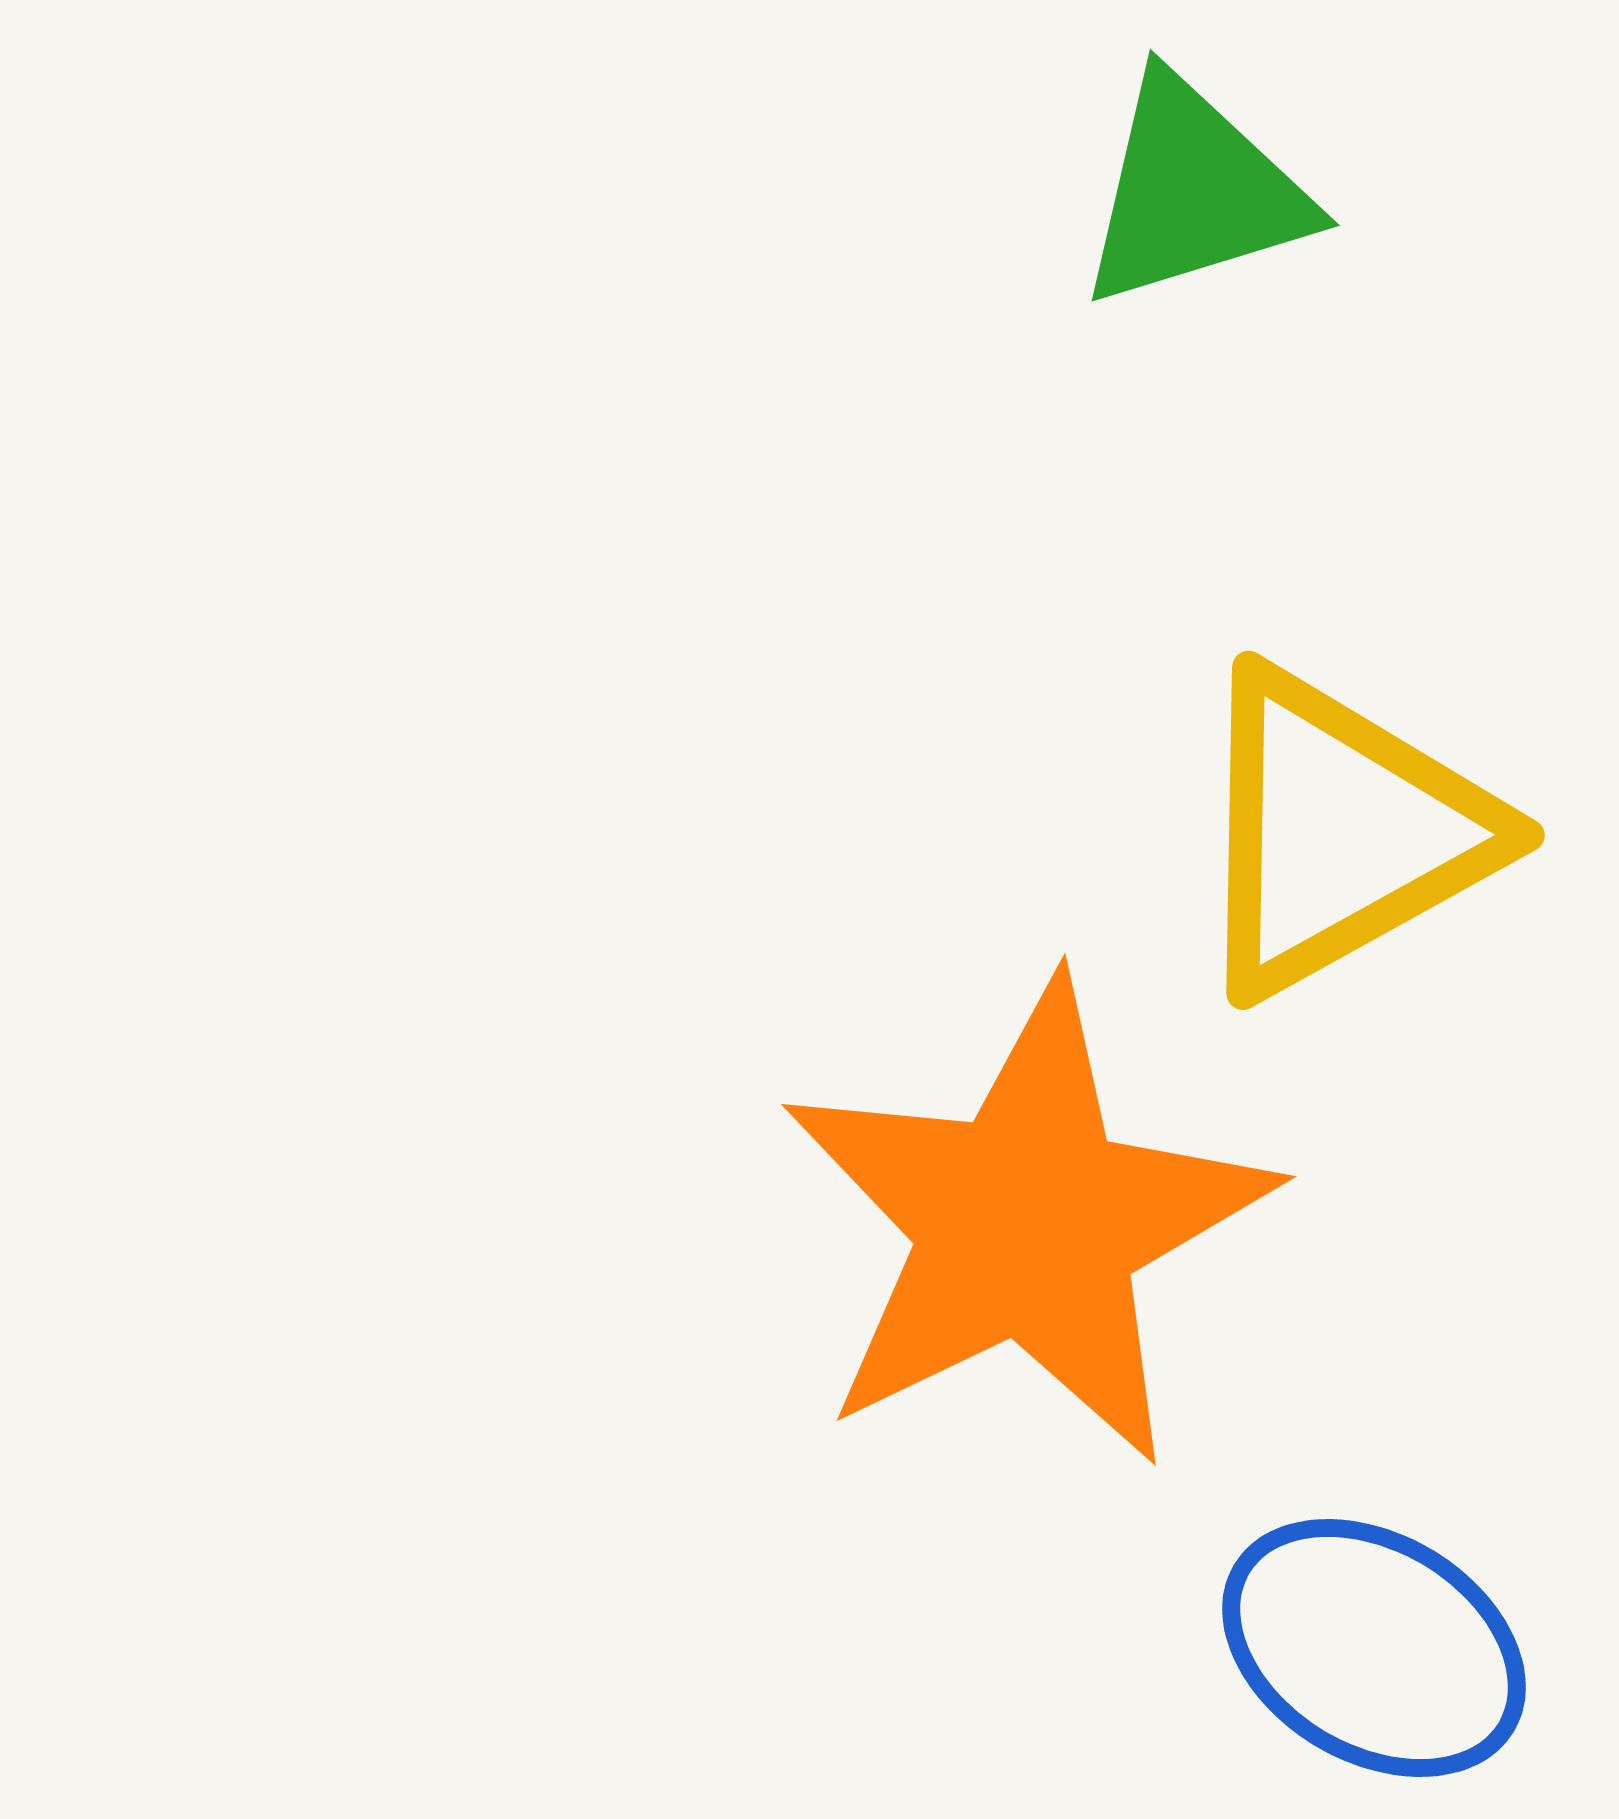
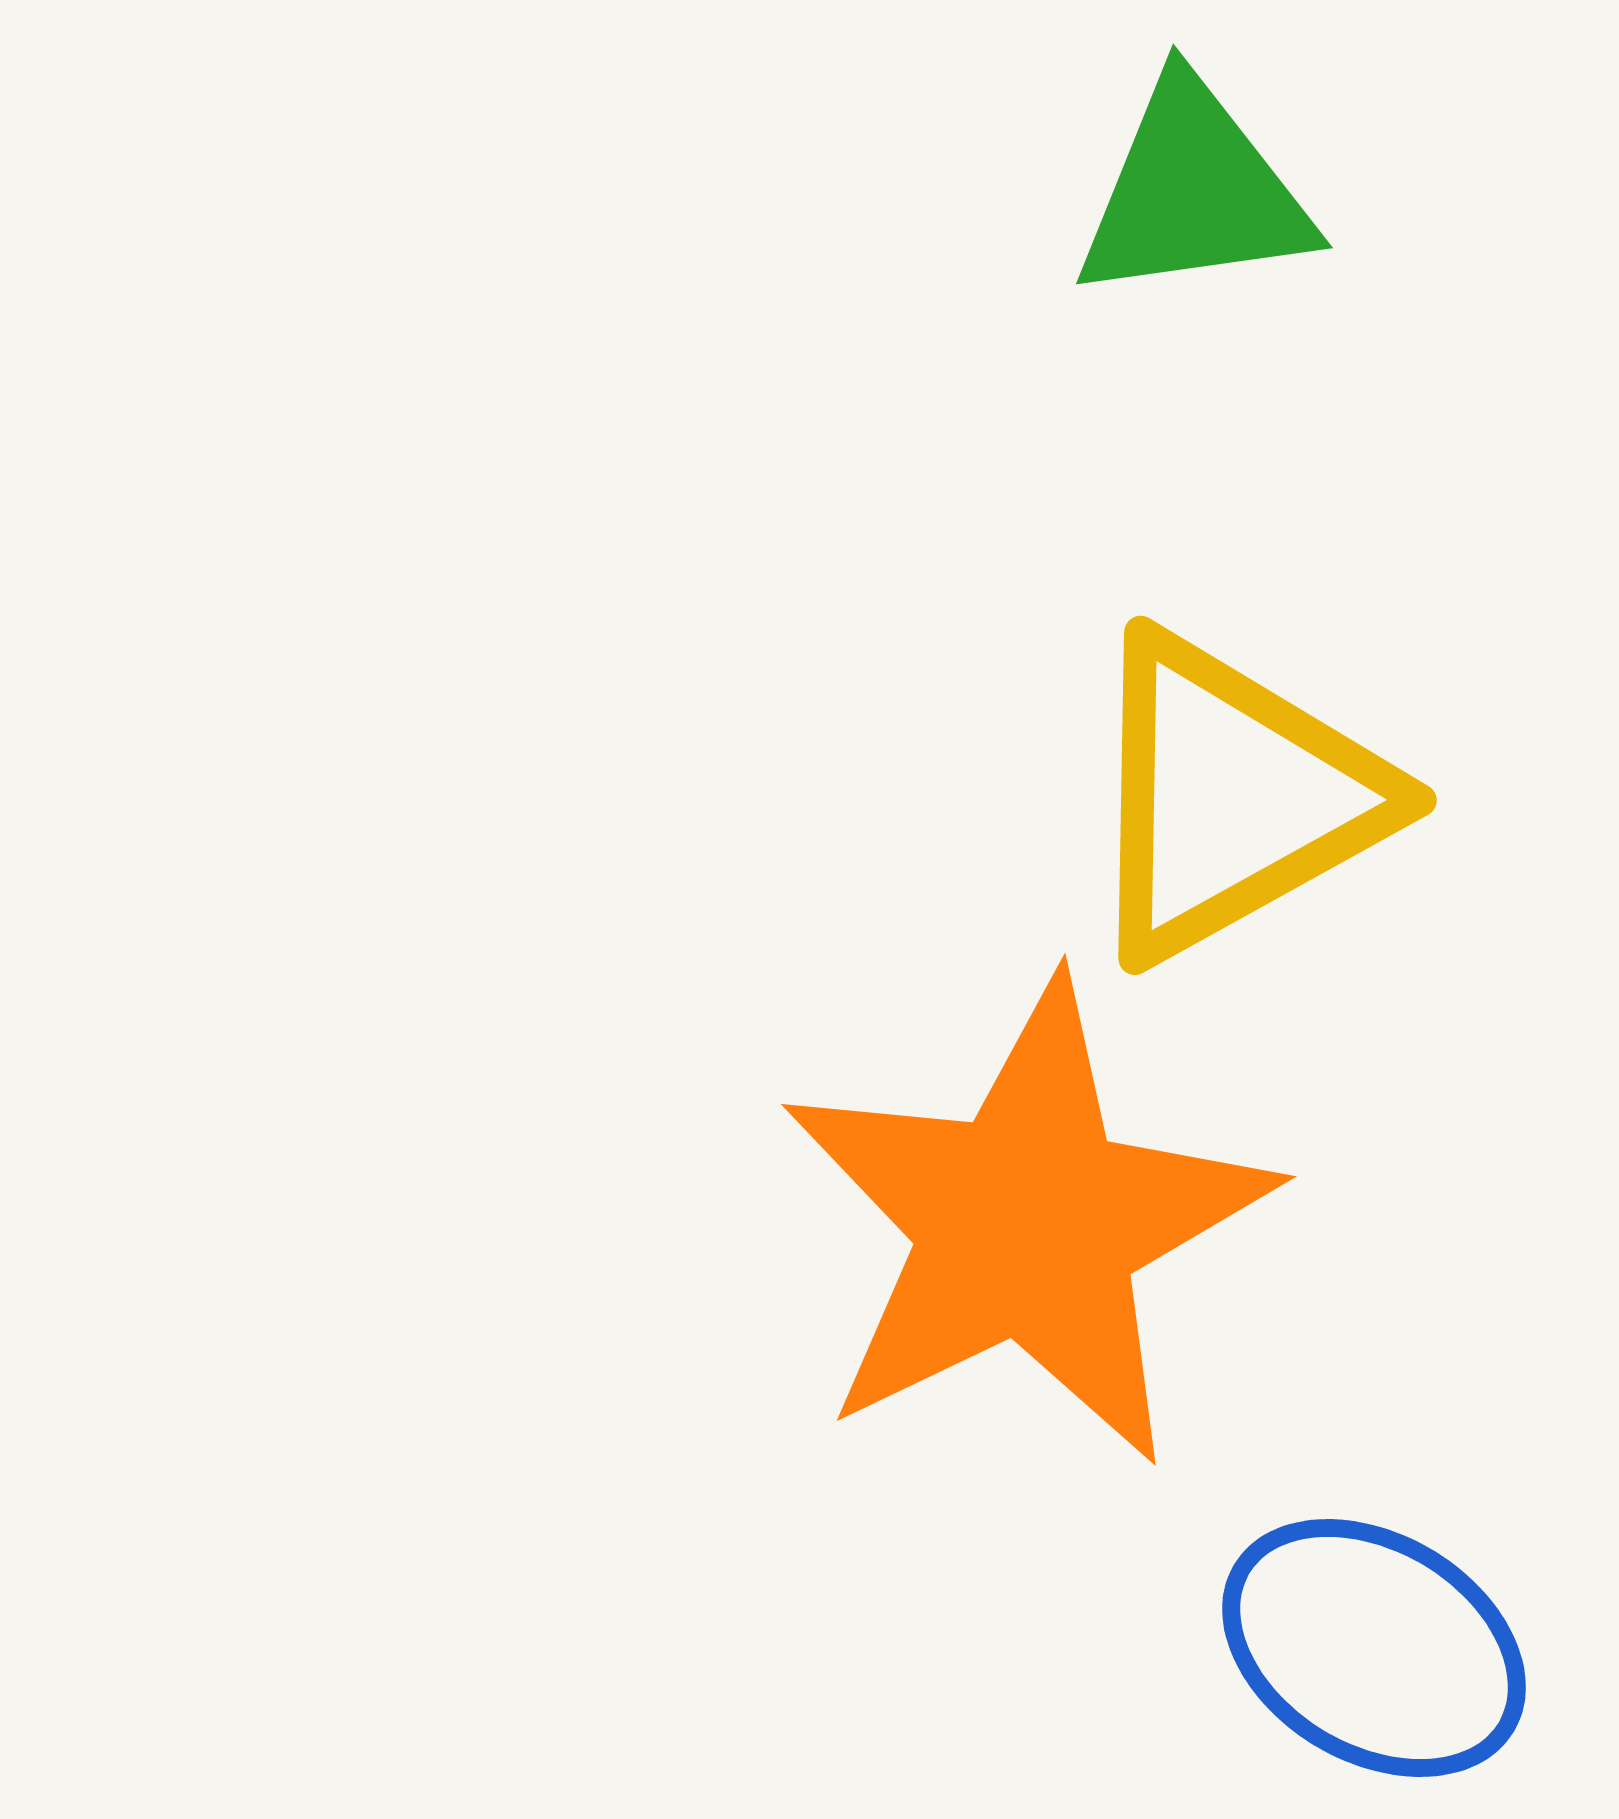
green triangle: rotated 9 degrees clockwise
yellow triangle: moved 108 px left, 35 px up
